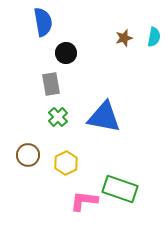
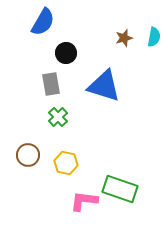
blue semicircle: rotated 40 degrees clockwise
blue triangle: moved 31 px up; rotated 6 degrees clockwise
yellow hexagon: rotated 20 degrees counterclockwise
